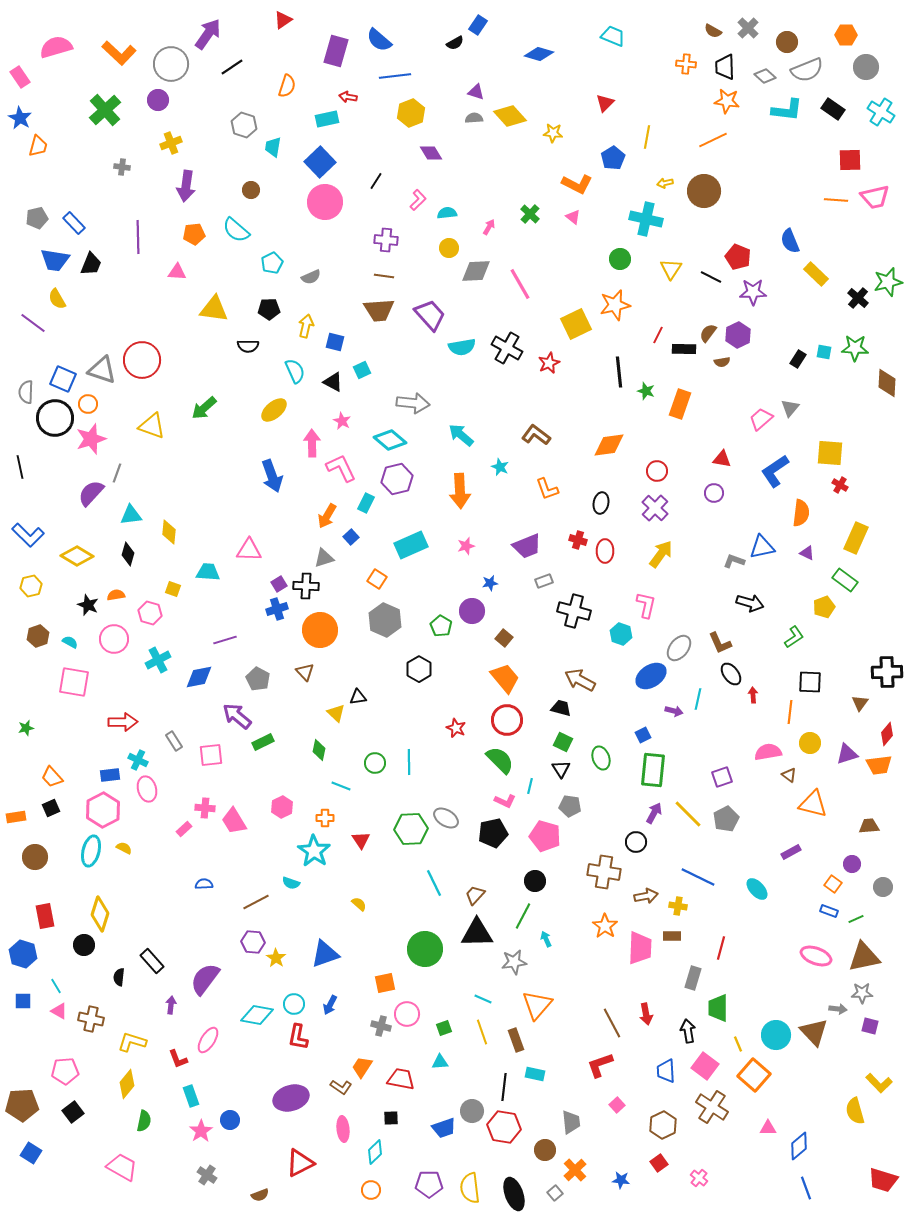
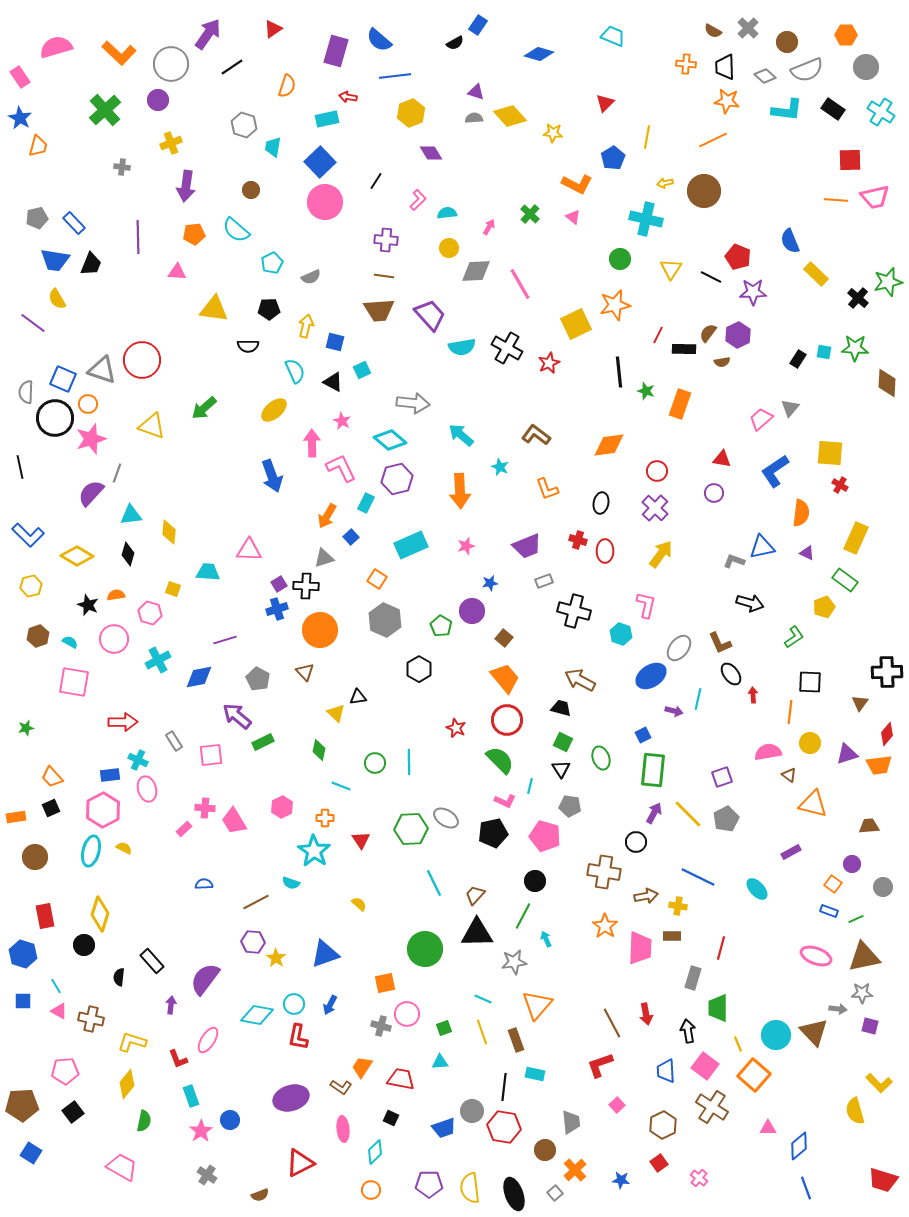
red triangle at (283, 20): moved 10 px left, 9 px down
black square at (391, 1118): rotated 28 degrees clockwise
